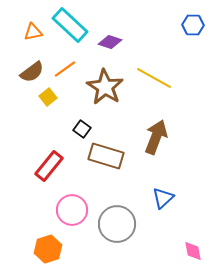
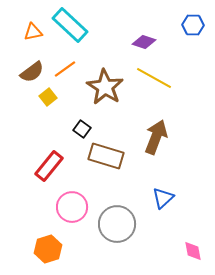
purple diamond: moved 34 px right
pink circle: moved 3 px up
